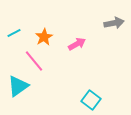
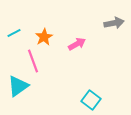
pink line: moved 1 px left; rotated 20 degrees clockwise
